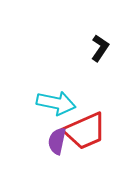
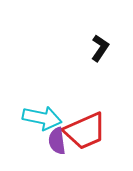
cyan arrow: moved 14 px left, 15 px down
purple semicircle: rotated 20 degrees counterclockwise
